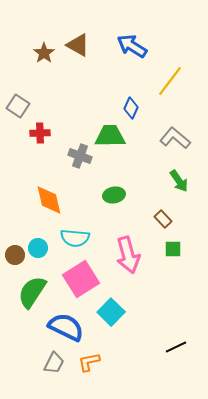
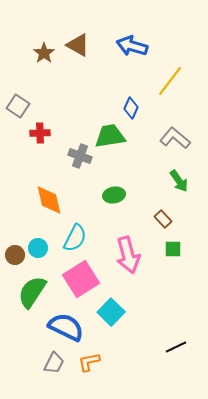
blue arrow: rotated 16 degrees counterclockwise
green trapezoid: rotated 8 degrees counterclockwise
cyan semicircle: rotated 68 degrees counterclockwise
